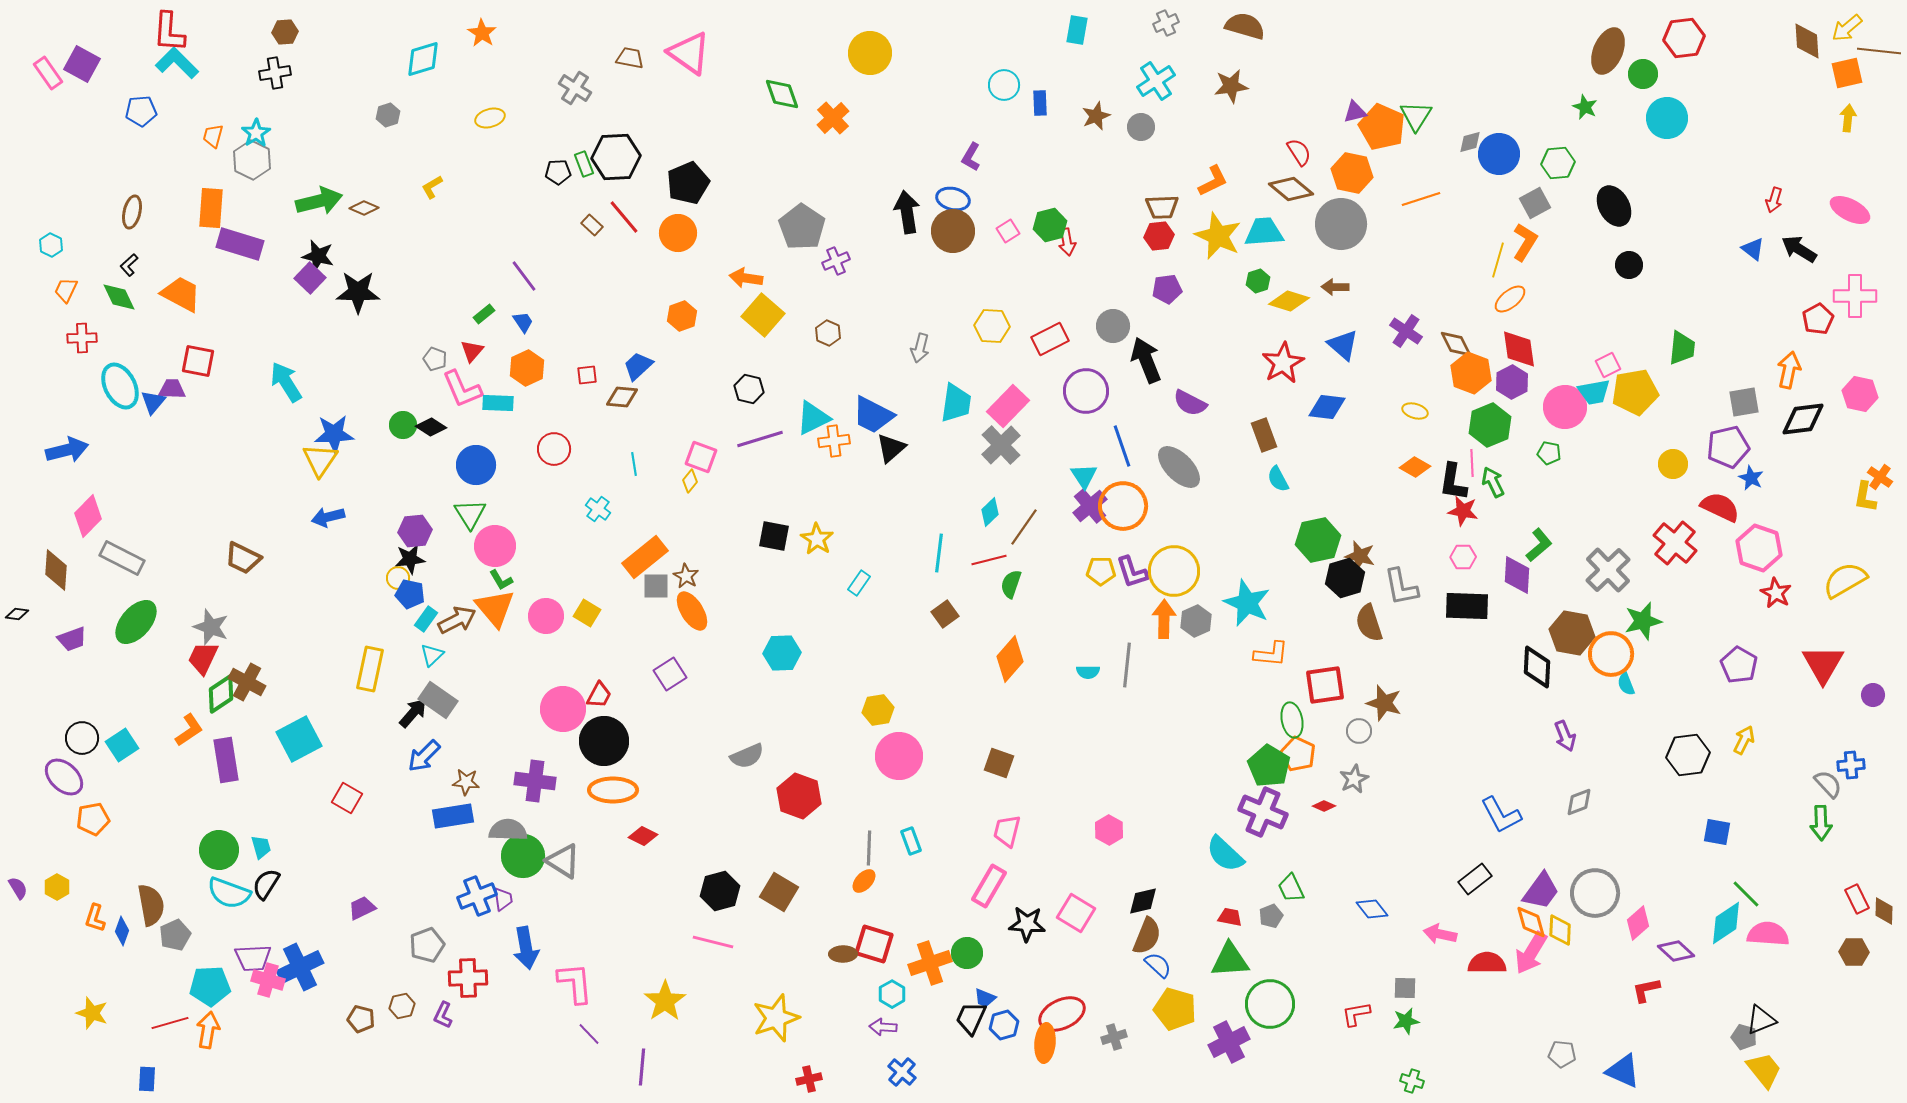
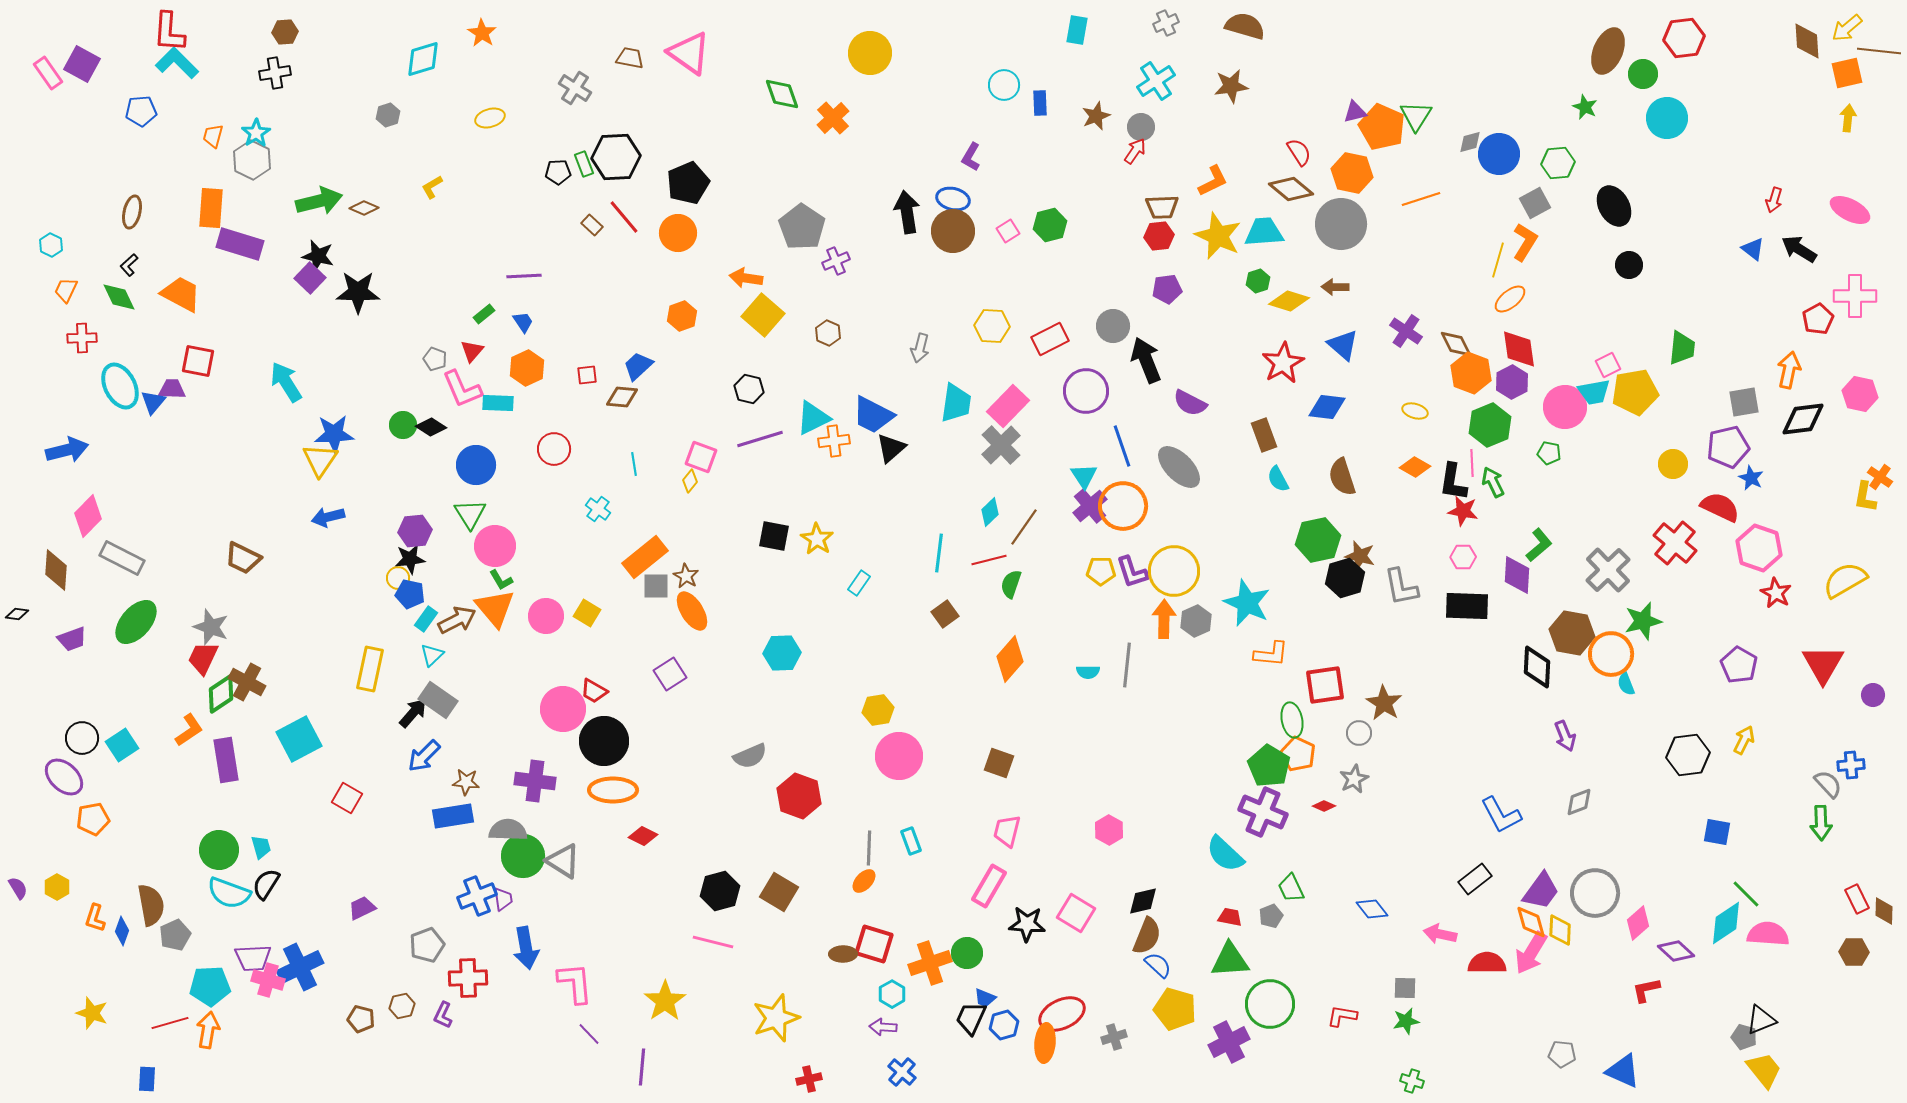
red arrow at (1067, 242): moved 68 px right, 91 px up; rotated 136 degrees counterclockwise
purple line at (524, 276): rotated 56 degrees counterclockwise
brown semicircle at (1369, 623): moved 27 px left, 146 px up
red trapezoid at (599, 695): moved 5 px left, 4 px up; rotated 92 degrees clockwise
brown star at (1384, 703): rotated 15 degrees clockwise
gray circle at (1359, 731): moved 2 px down
gray semicircle at (747, 756): moved 3 px right
red L-shape at (1356, 1014): moved 14 px left, 2 px down; rotated 20 degrees clockwise
